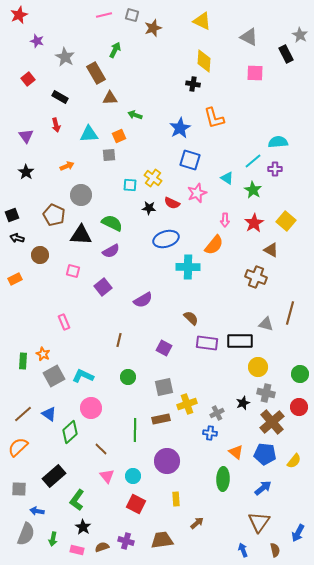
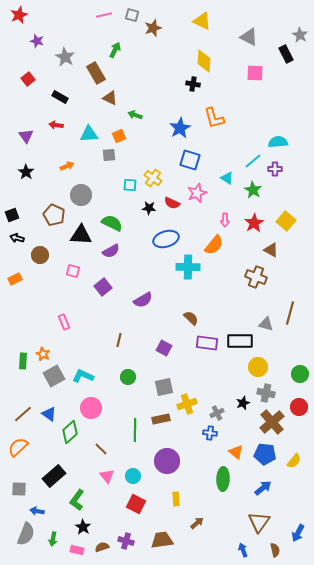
brown triangle at (110, 98): rotated 28 degrees clockwise
red arrow at (56, 125): rotated 112 degrees clockwise
